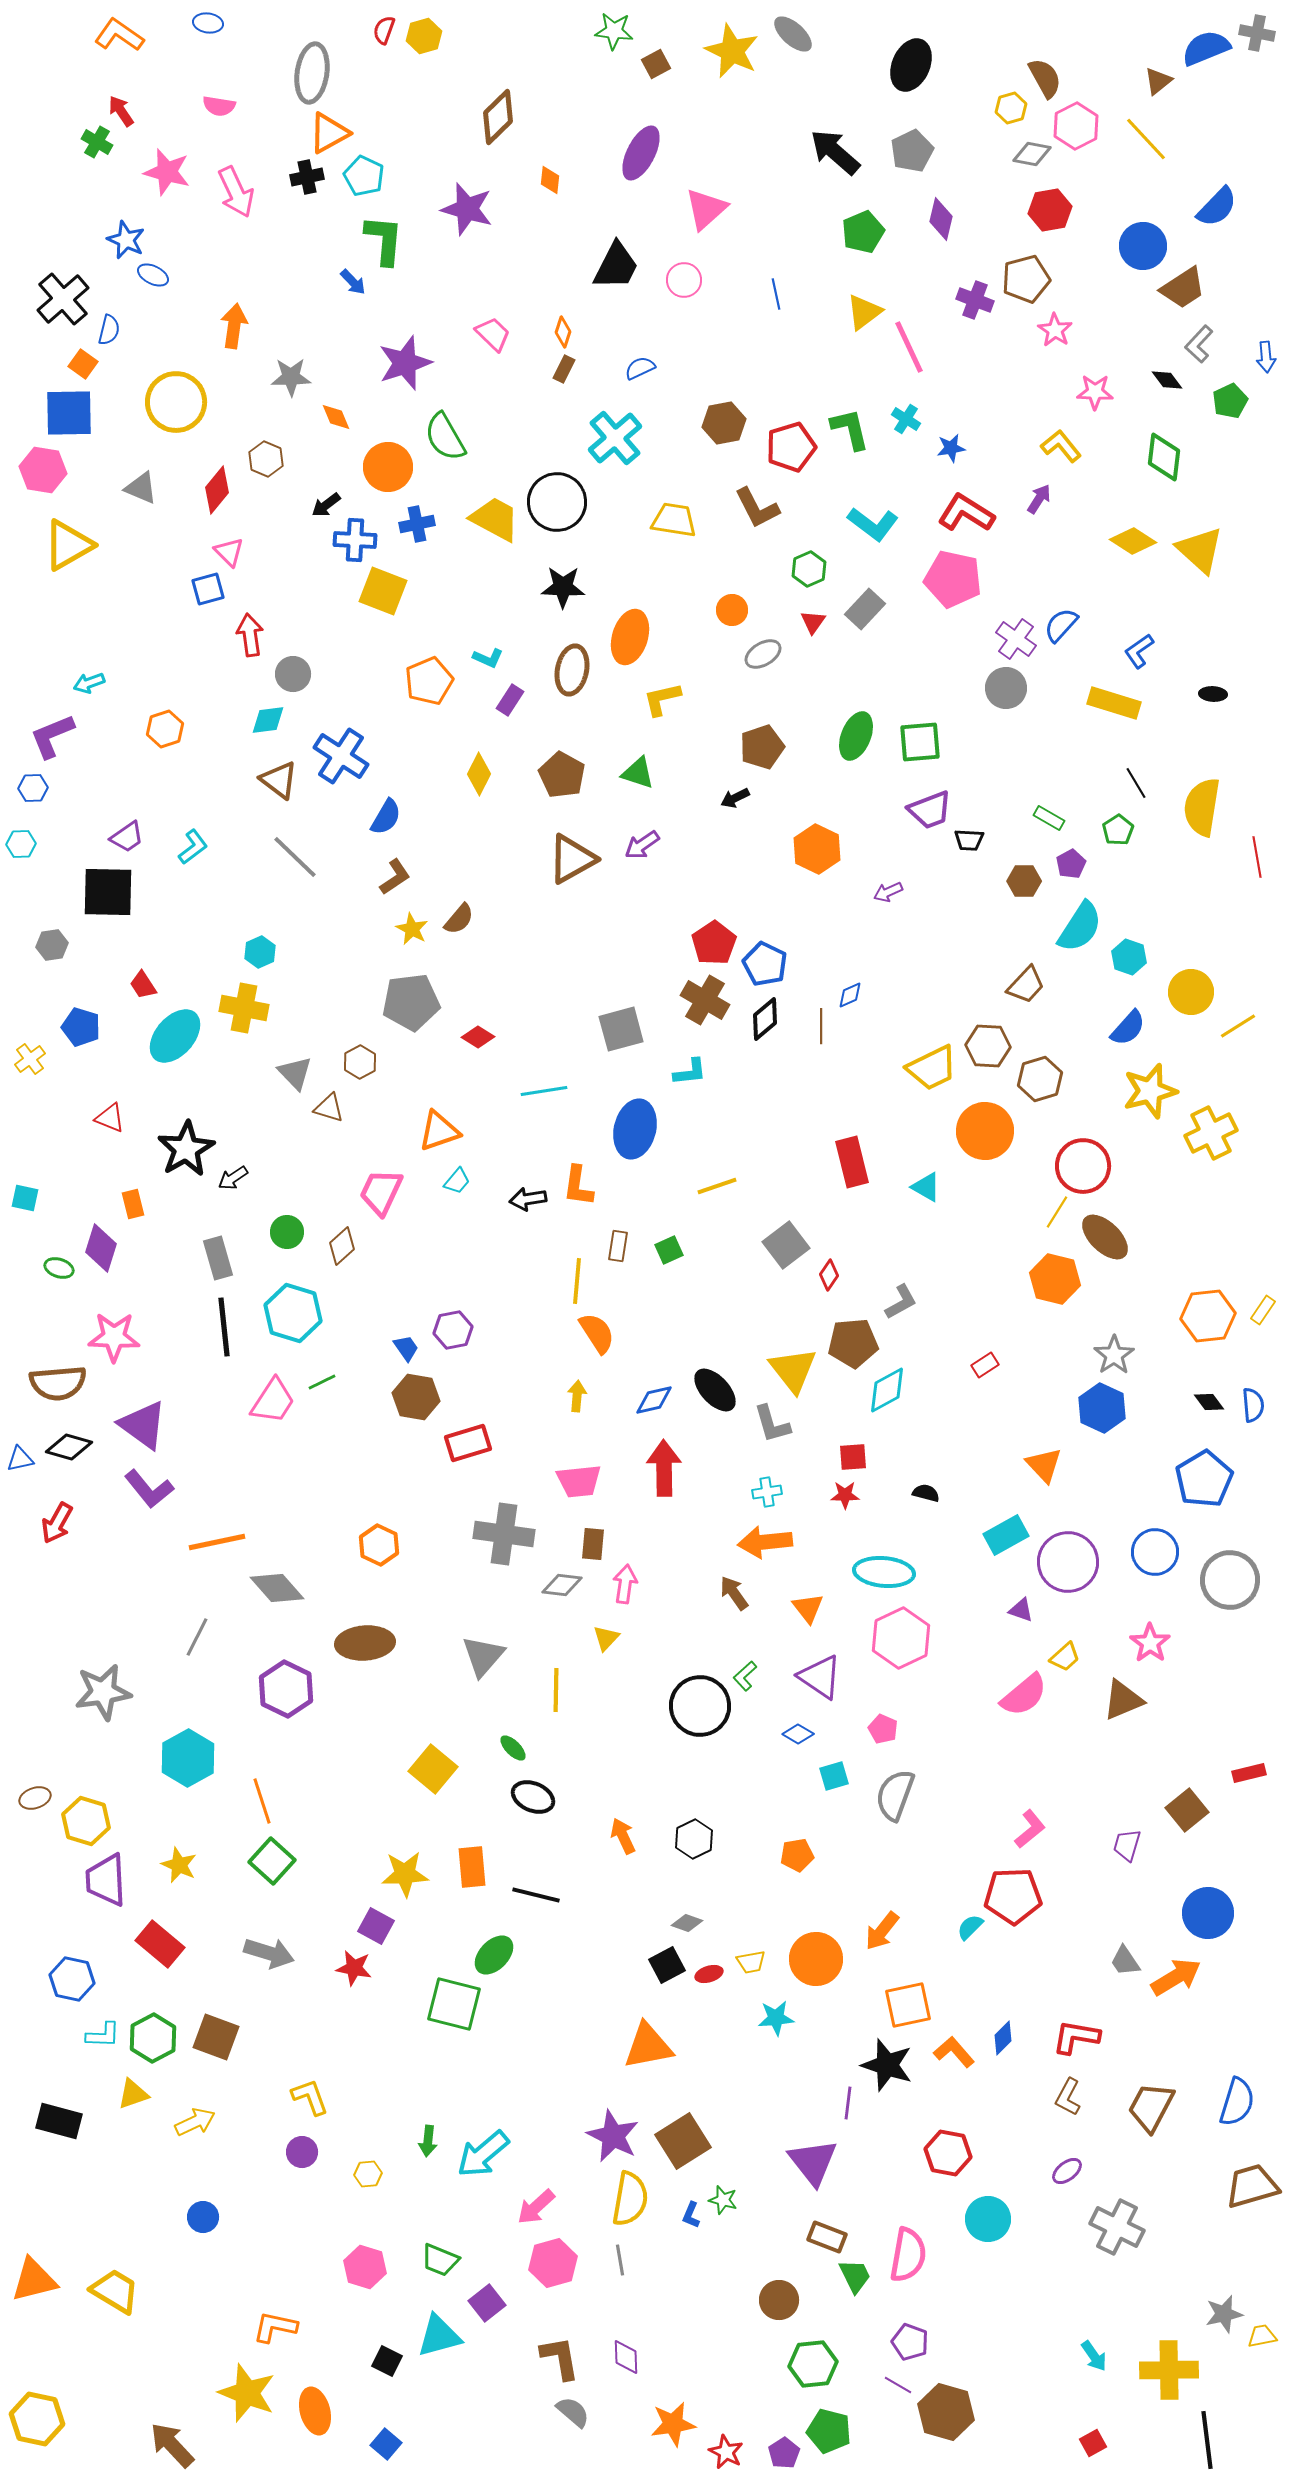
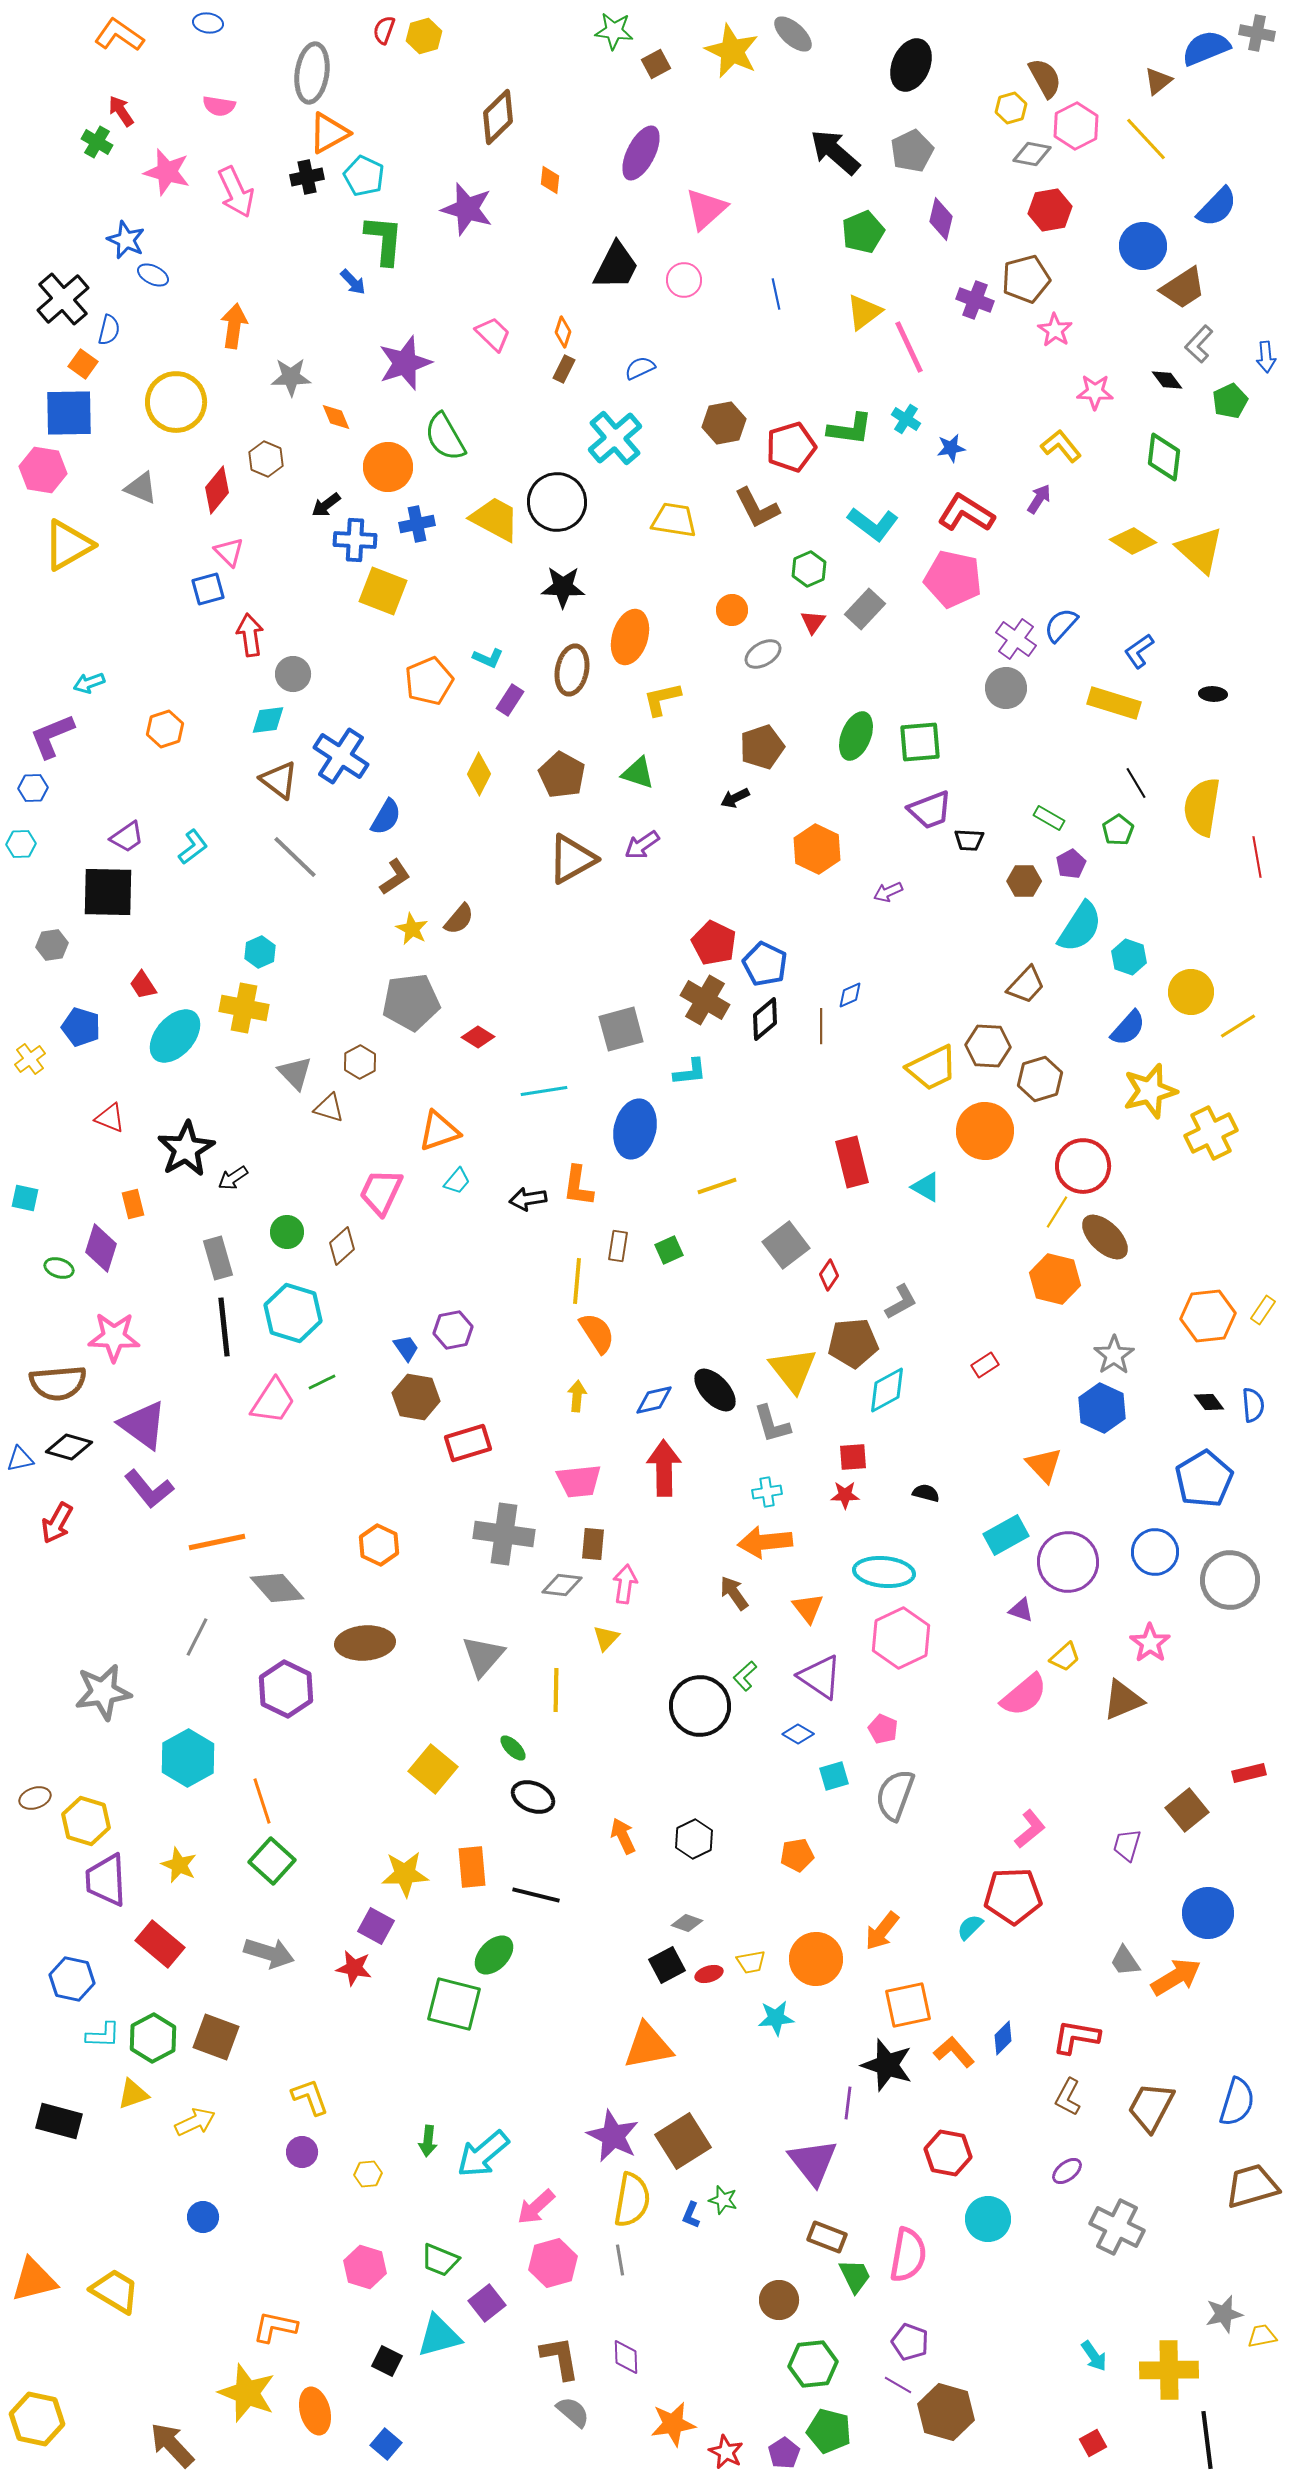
green L-shape at (850, 429): rotated 111 degrees clockwise
red pentagon at (714, 943): rotated 12 degrees counterclockwise
yellow semicircle at (630, 2199): moved 2 px right, 1 px down
